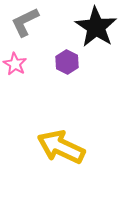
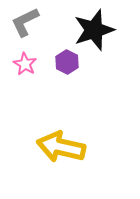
black star: moved 2 px left, 3 px down; rotated 21 degrees clockwise
pink star: moved 10 px right
yellow arrow: rotated 12 degrees counterclockwise
